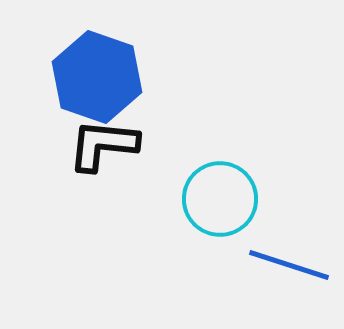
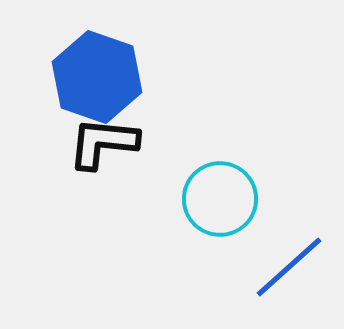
black L-shape: moved 2 px up
blue line: moved 2 px down; rotated 60 degrees counterclockwise
